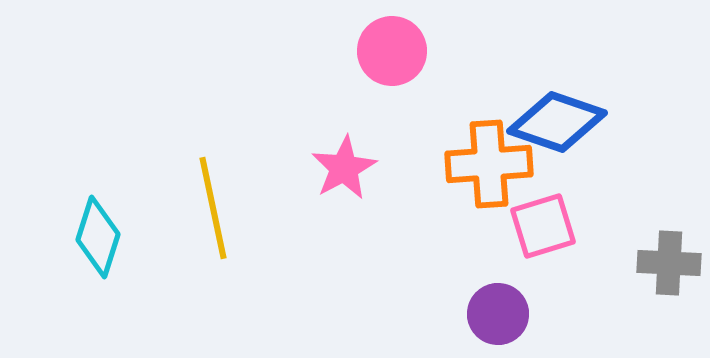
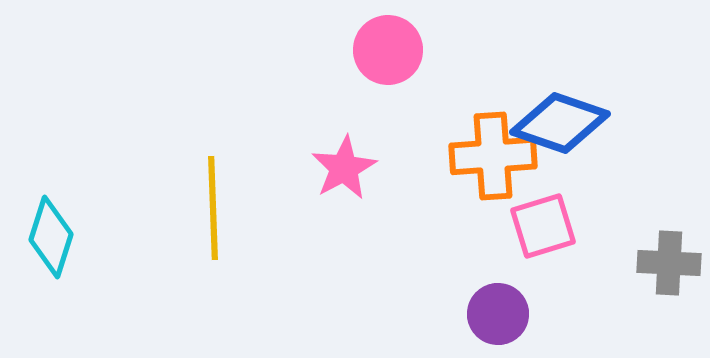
pink circle: moved 4 px left, 1 px up
blue diamond: moved 3 px right, 1 px down
orange cross: moved 4 px right, 8 px up
yellow line: rotated 10 degrees clockwise
cyan diamond: moved 47 px left
